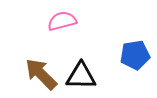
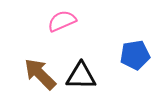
pink semicircle: rotated 8 degrees counterclockwise
brown arrow: moved 1 px left
